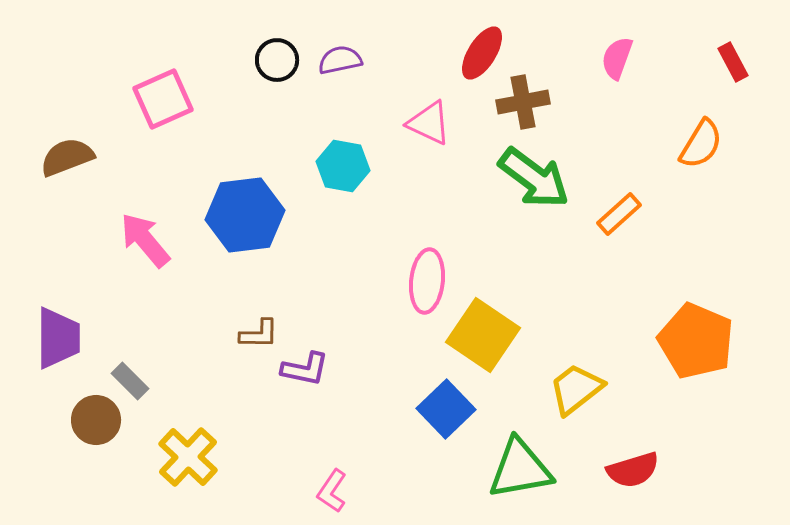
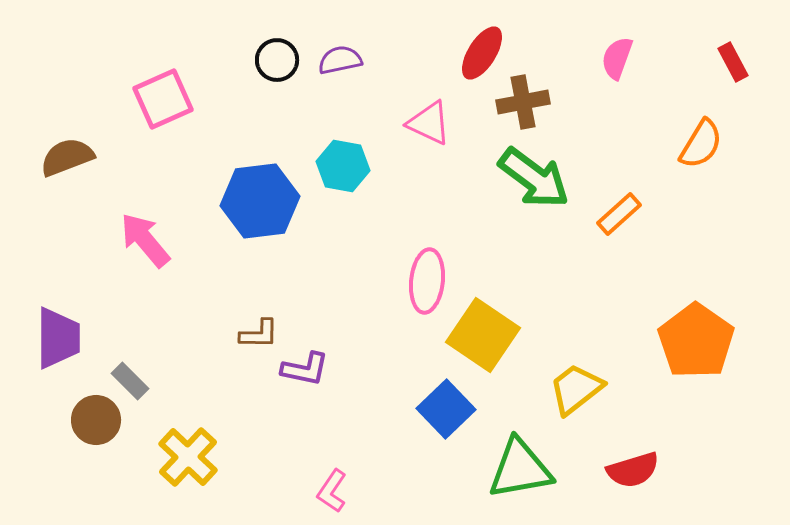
blue hexagon: moved 15 px right, 14 px up
orange pentagon: rotated 12 degrees clockwise
